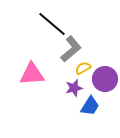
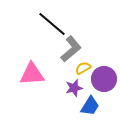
purple circle: moved 1 px left
